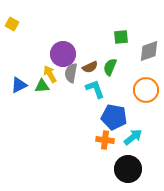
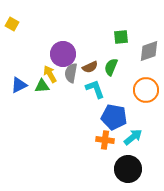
green semicircle: moved 1 px right
